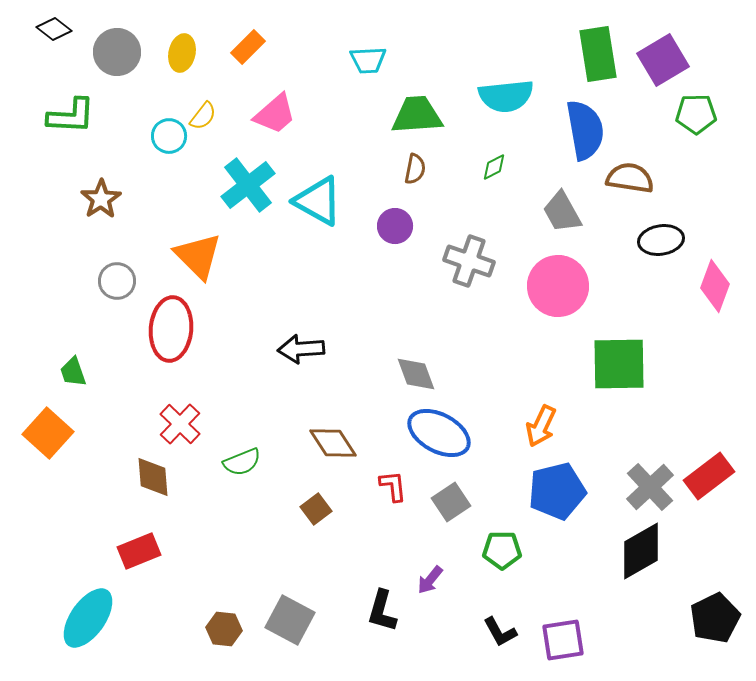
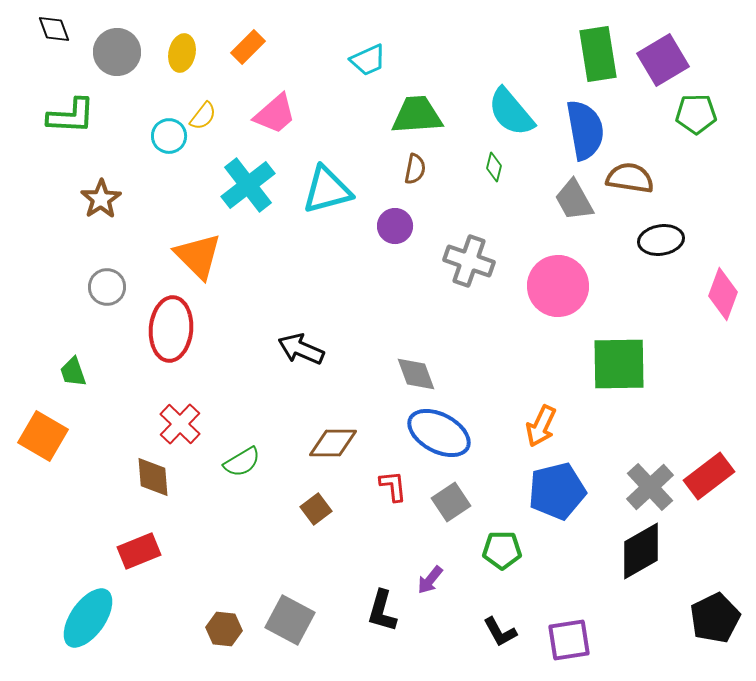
black diamond at (54, 29): rotated 32 degrees clockwise
cyan trapezoid at (368, 60): rotated 21 degrees counterclockwise
cyan semicircle at (506, 96): moved 5 px right, 16 px down; rotated 56 degrees clockwise
green diamond at (494, 167): rotated 48 degrees counterclockwise
cyan triangle at (318, 201): moved 9 px right, 11 px up; rotated 44 degrees counterclockwise
gray trapezoid at (562, 212): moved 12 px right, 12 px up
gray circle at (117, 281): moved 10 px left, 6 px down
pink diamond at (715, 286): moved 8 px right, 8 px down
black arrow at (301, 349): rotated 27 degrees clockwise
orange square at (48, 433): moved 5 px left, 3 px down; rotated 12 degrees counterclockwise
brown diamond at (333, 443): rotated 57 degrees counterclockwise
green semicircle at (242, 462): rotated 9 degrees counterclockwise
purple square at (563, 640): moved 6 px right
